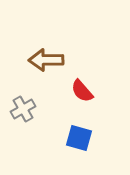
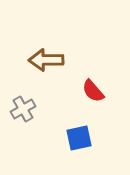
red semicircle: moved 11 px right
blue square: rotated 28 degrees counterclockwise
